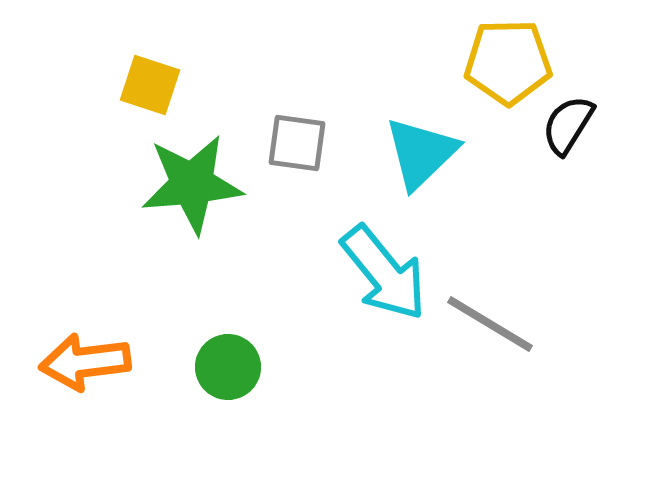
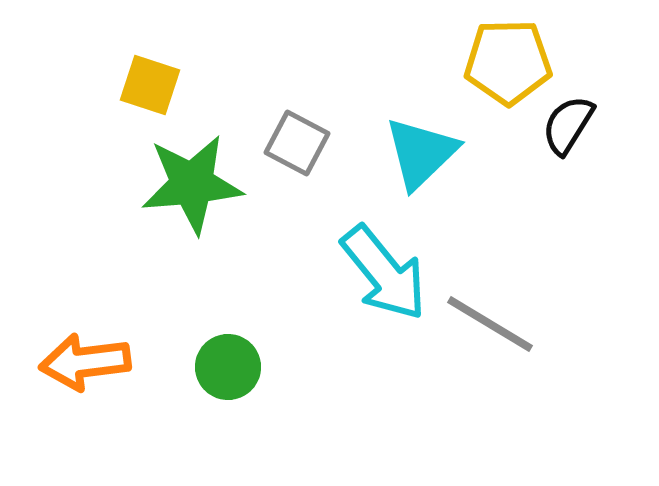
gray square: rotated 20 degrees clockwise
